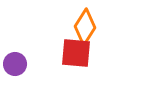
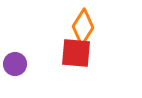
orange diamond: moved 2 px left
